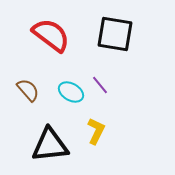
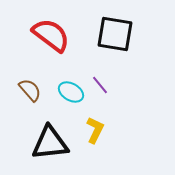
brown semicircle: moved 2 px right
yellow L-shape: moved 1 px left, 1 px up
black triangle: moved 2 px up
